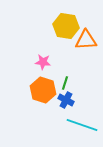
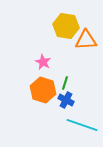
pink star: rotated 21 degrees clockwise
